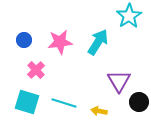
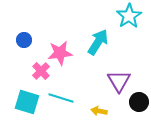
pink star: moved 11 px down
pink cross: moved 5 px right, 1 px down
cyan line: moved 3 px left, 5 px up
